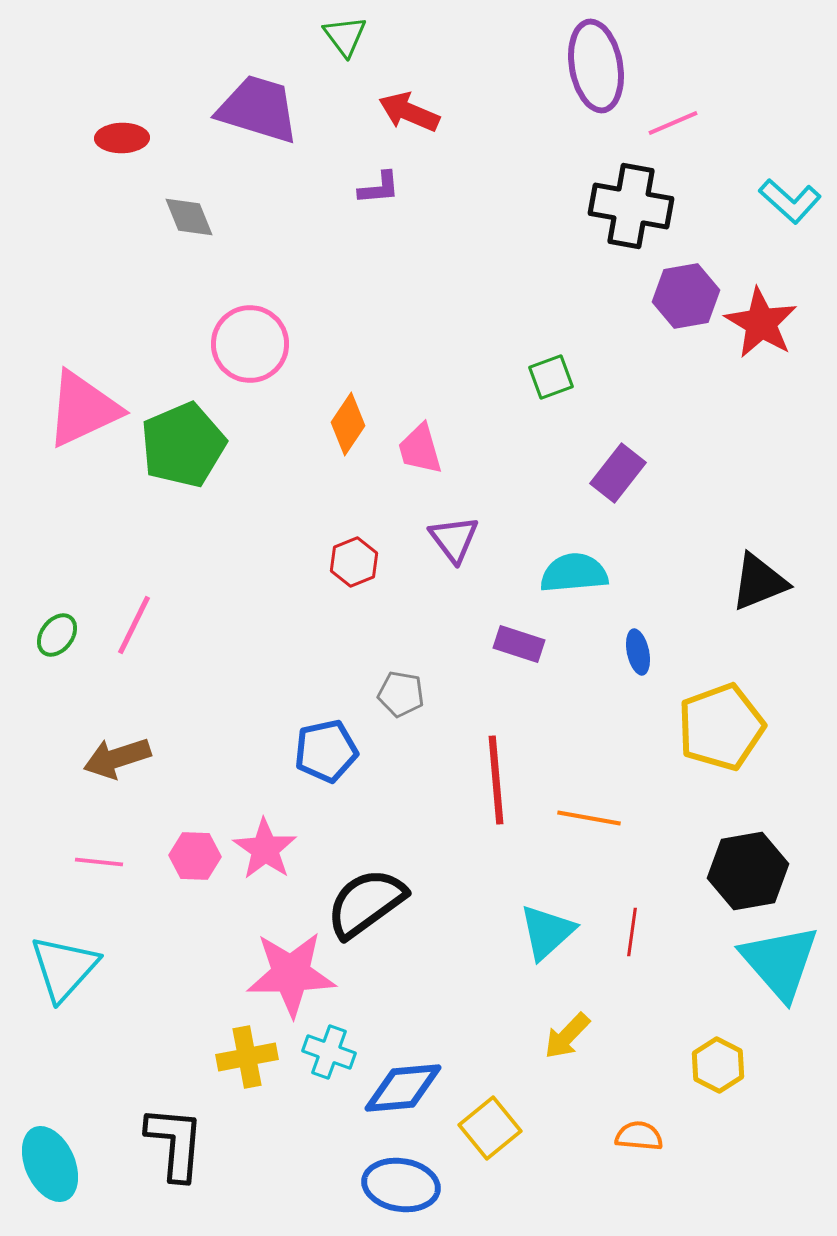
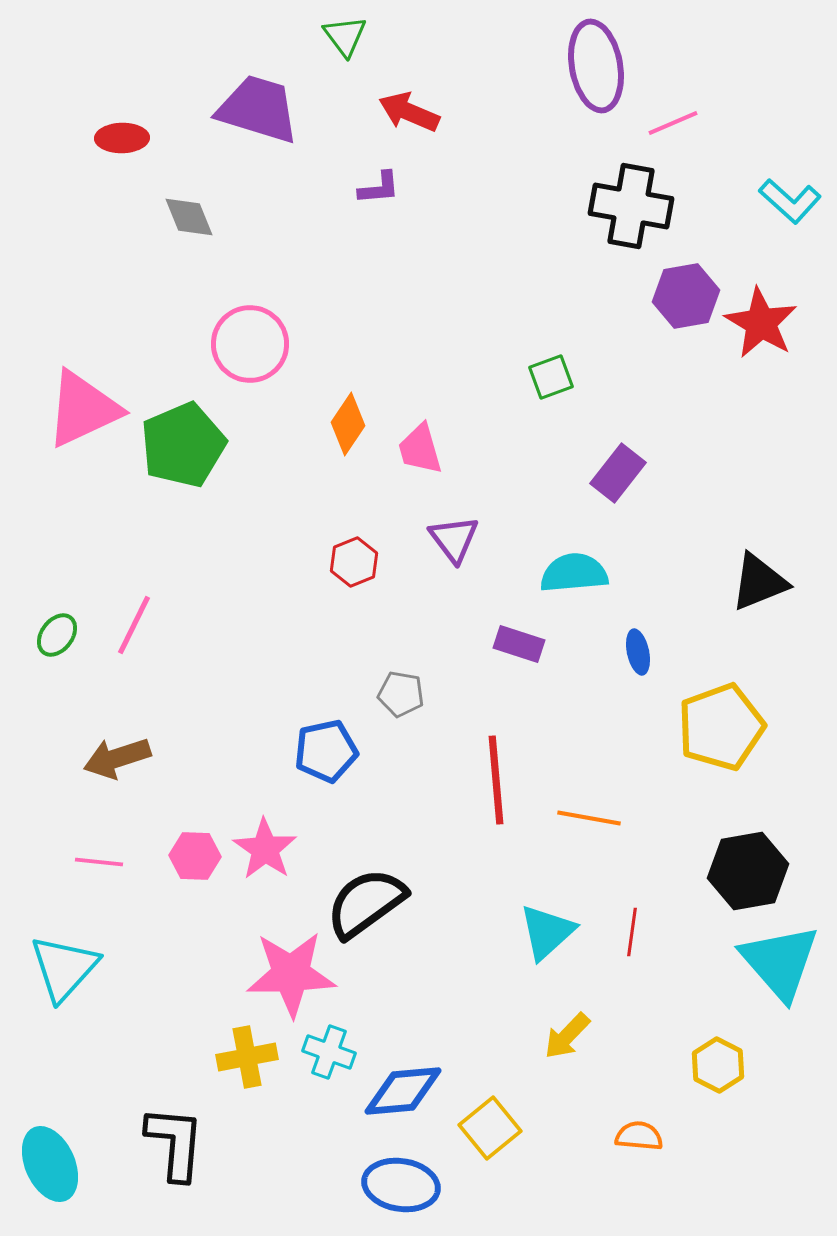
blue diamond at (403, 1088): moved 3 px down
